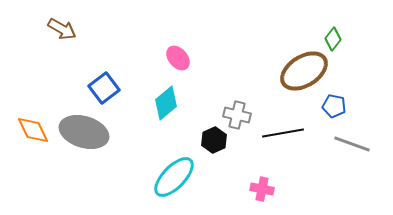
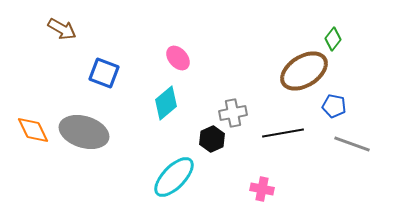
blue square: moved 15 px up; rotated 32 degrees counterclockwise
gray cross: moved 4 px left, 2 px up; rotated 24 degrees counterclockwise
black hexagon: moved 2 px left, 1 px up
